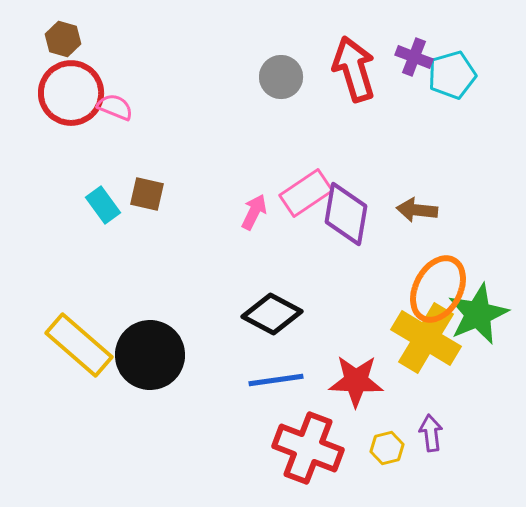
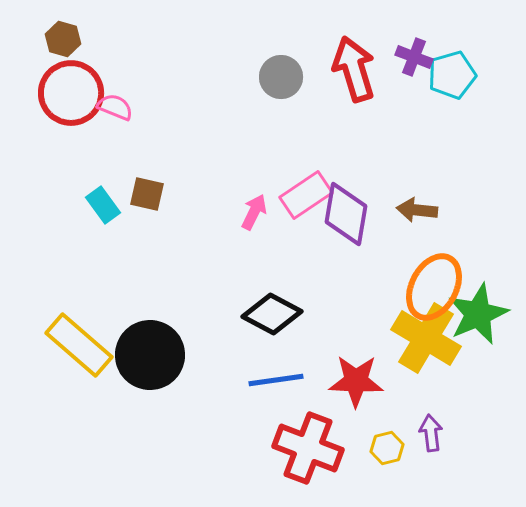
pink rectangle: moved 2 px down
orange ellipse: moved 4 px left, 2 px up
